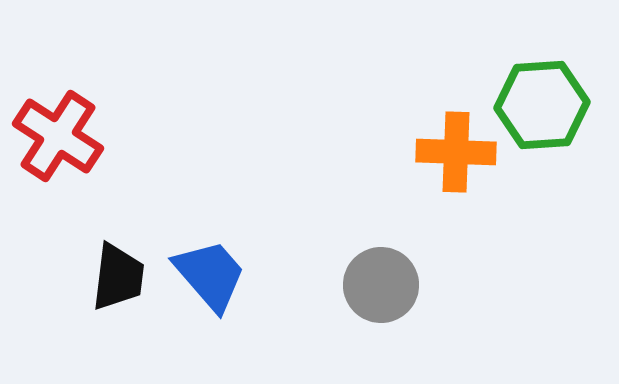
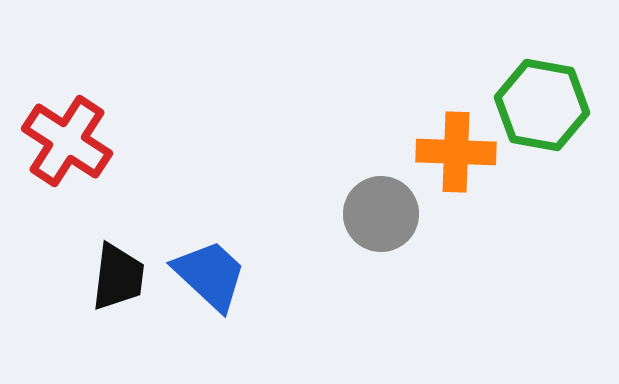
green hexagon: rotated 14 degrees clockwise
red cross: moved 9 px right, 5 px down
blue trapezoid: rotated 6 degrees counterclockwise
gray circle: moved 71 px up
